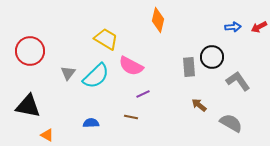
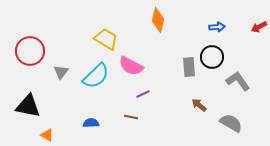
blue arrow: moved 16 px left
gray triangle: moved 7 px left, 1 px up
